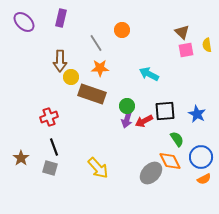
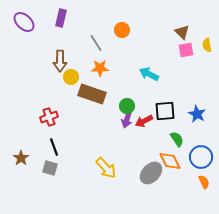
yellow arrow: moved 8 px right
orange semicircle: moved 3 px down; rotated 88 degrees counterclockwise
